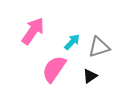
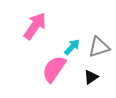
pink arrow: moved 2 px right, 5 px up
cyan arrow: moved 5 px down
black triangle: moved 1 px right, 1 px down
